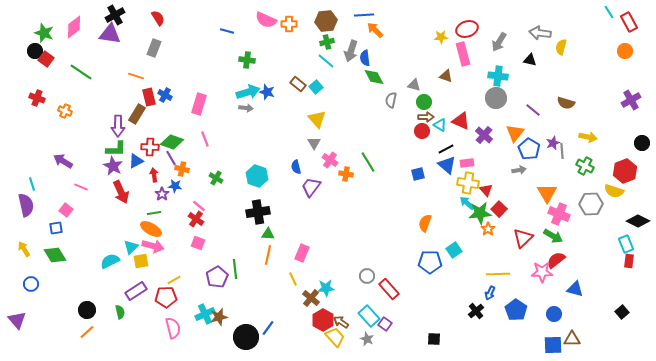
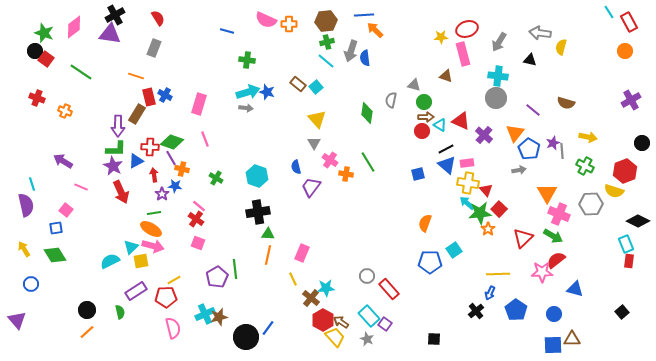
green diamond at (374, 77): moved 7 px left, 36 px down; rotated 35 degrees clockwise
